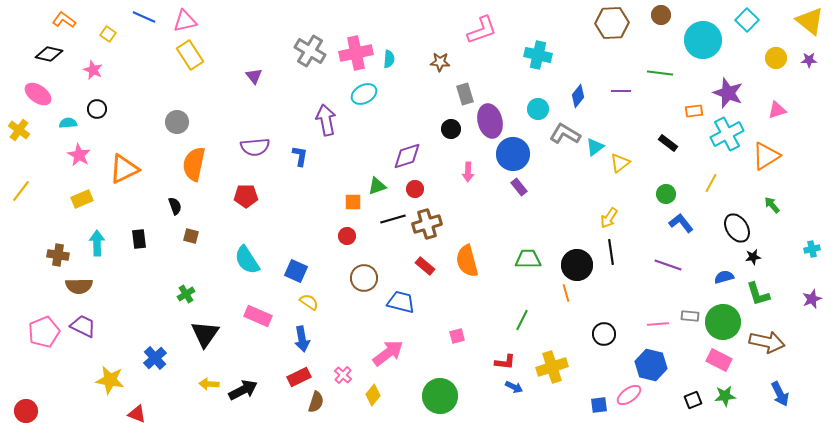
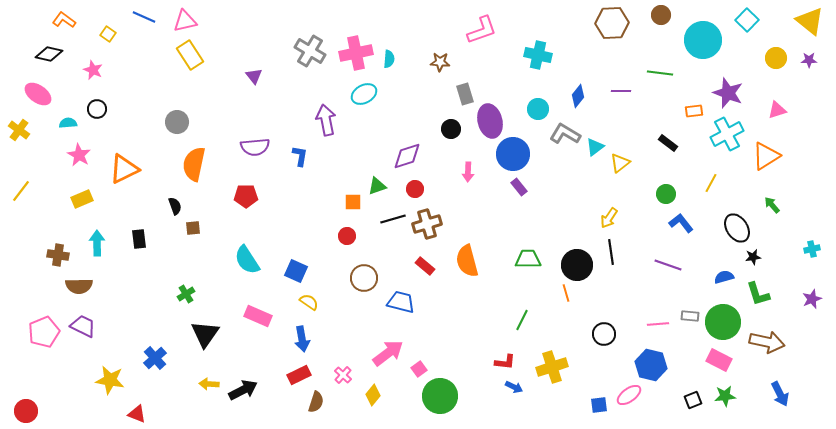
brown square at (191, 236): moved 2 px right, 8 px up; rotated 21 degrees counterclockwise
pink square at (457, 336): moved 38 px left, 33 px down; rotated 21 degrees counterclockwise
red rectangle at (299, 377): moved 2 px up
